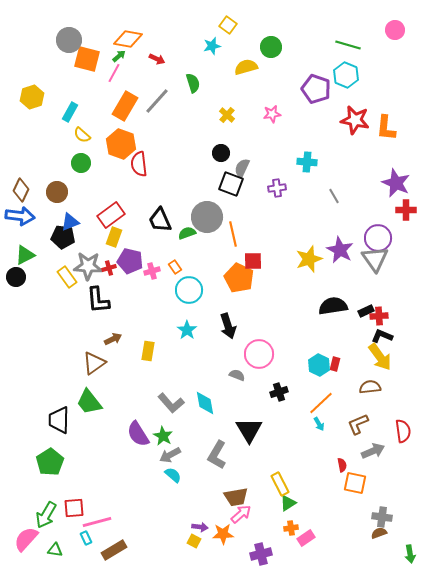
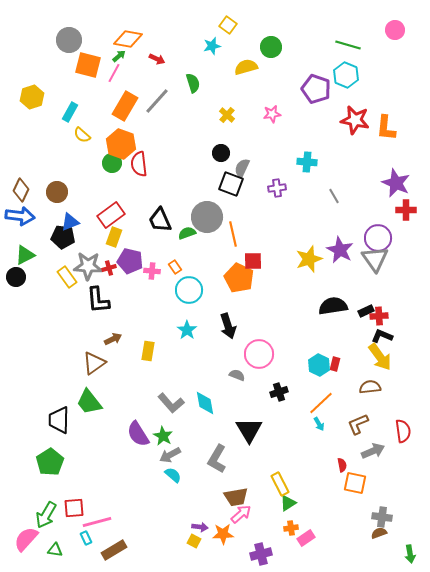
orange square at (87, 59): moved 1 px right, 6 px down
green circle at (81, 163): moved 31 px right
pink cross at (152, 271): rotated 21 degrees clockwise
gray L-shape at (217, 455): moved 4 px down
